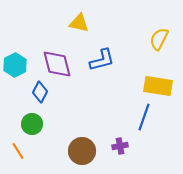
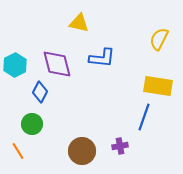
blue L-shape: moved 2 px up; rotated 20 degrees clockwise
